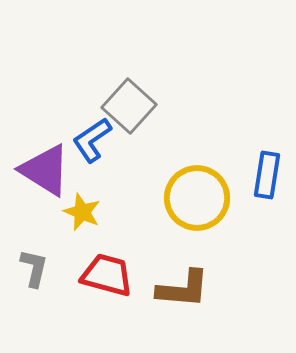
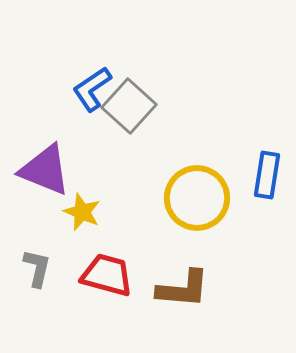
blue L-shape: moved 51 px up
purple triangle: rotated 10 degrees counterclockwise
gray L-shape: moved 3 px right
